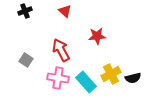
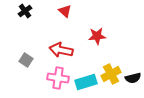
black cross: rotated 16 degrees counterclockwise
red arrow: rotated 50 degrees counterclockwise
cyan rectangle: rotated 65 degrees counterclockwise
